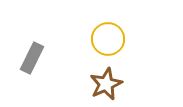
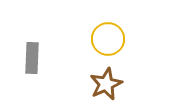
gray rectangle: rotated 24 degrees counterclockwise
